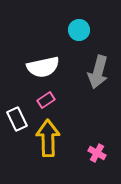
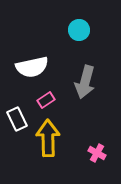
white semicircle: moved 11 px left
gray arrow: moved 13 px left, 10 px down
